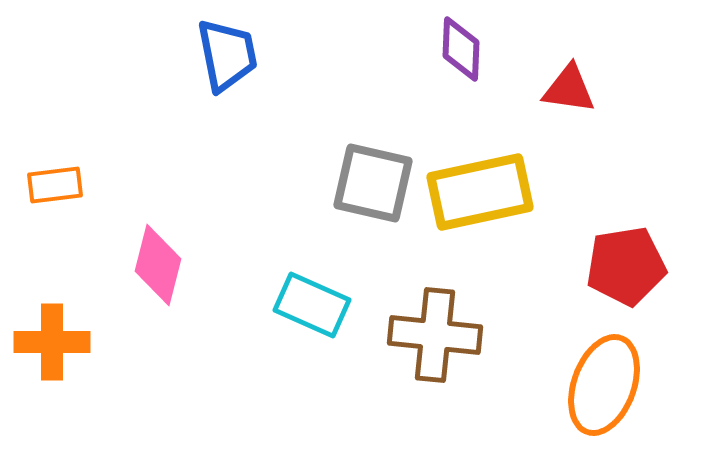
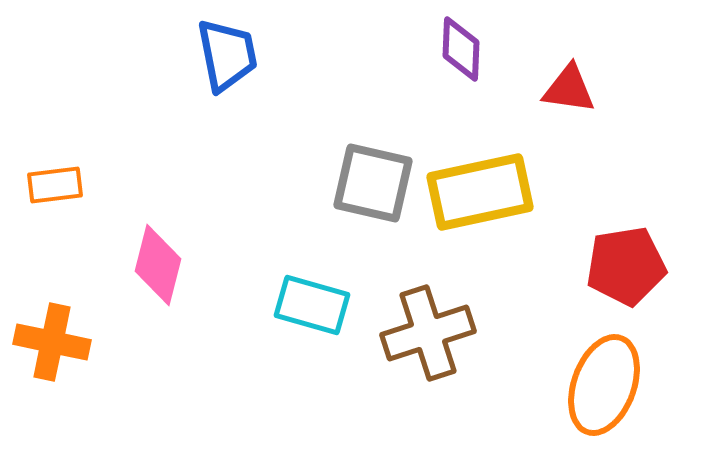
cyan rectangle: rotated 8 degrees counterclockwise
brown cross: moved 7 px left, 2 px up; rotated 24 degrees counterclockwise
orange cross: rotated 12 degrees clockwise
